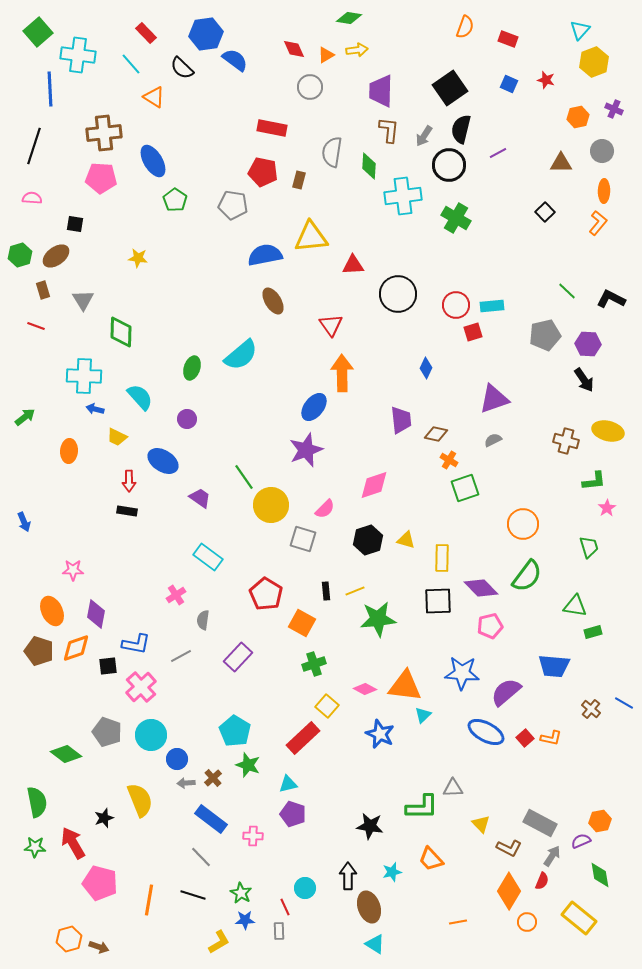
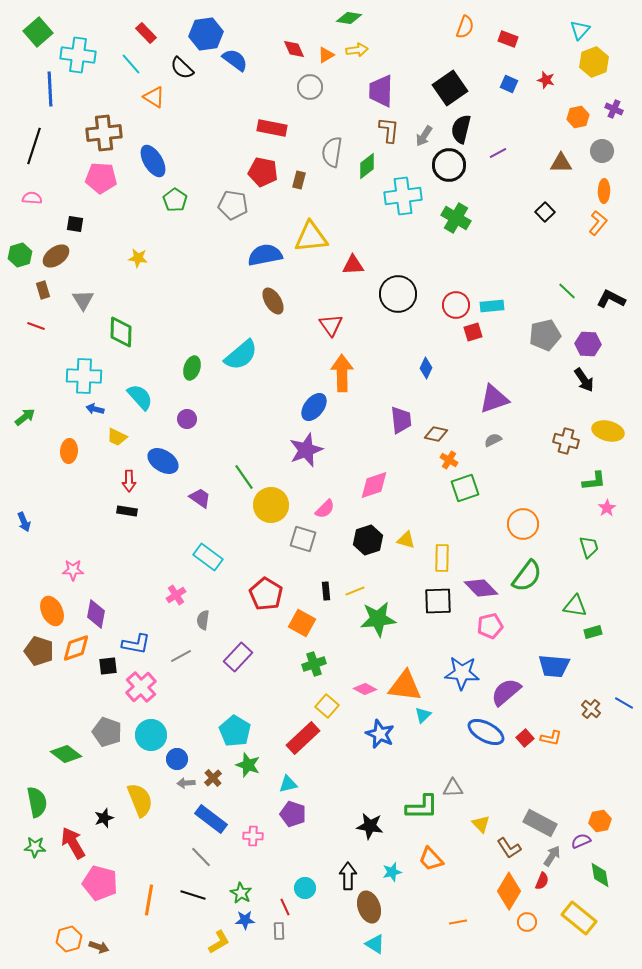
green diamond at (369, 166): moved 2 px left; rotated 48 degrees clockwise
brown L-shape at (509, 848): rotated 30 degrees clockwise
